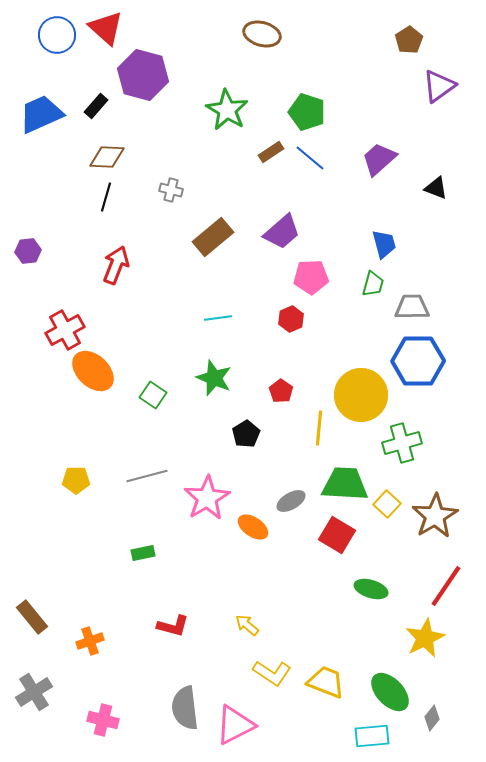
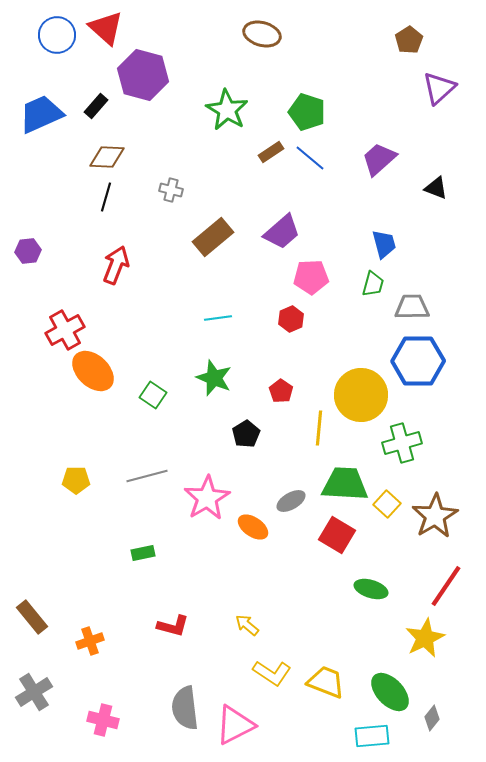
purple triangle at (439, 86): moved 2 px down; rotated 6 degrees counterclockwise
